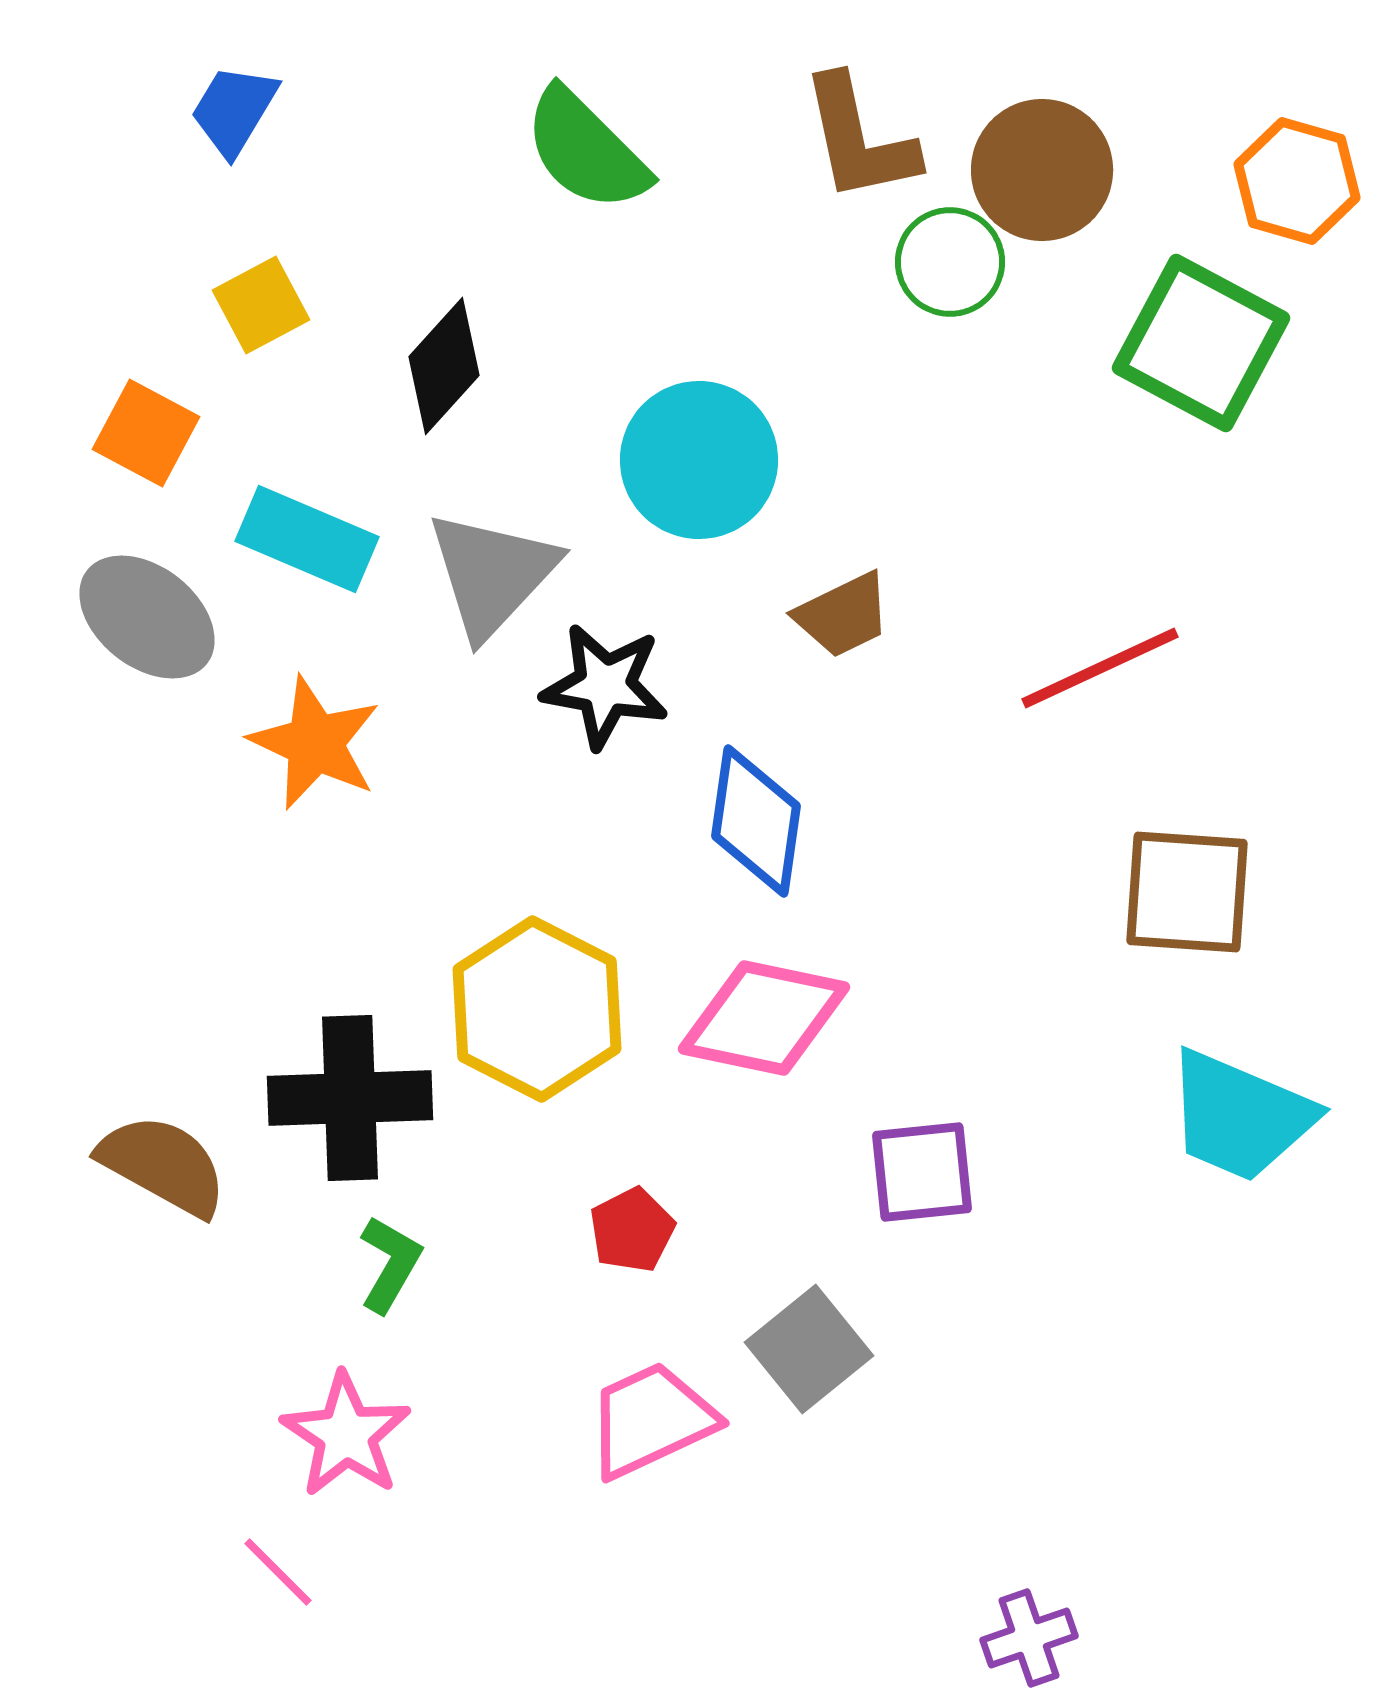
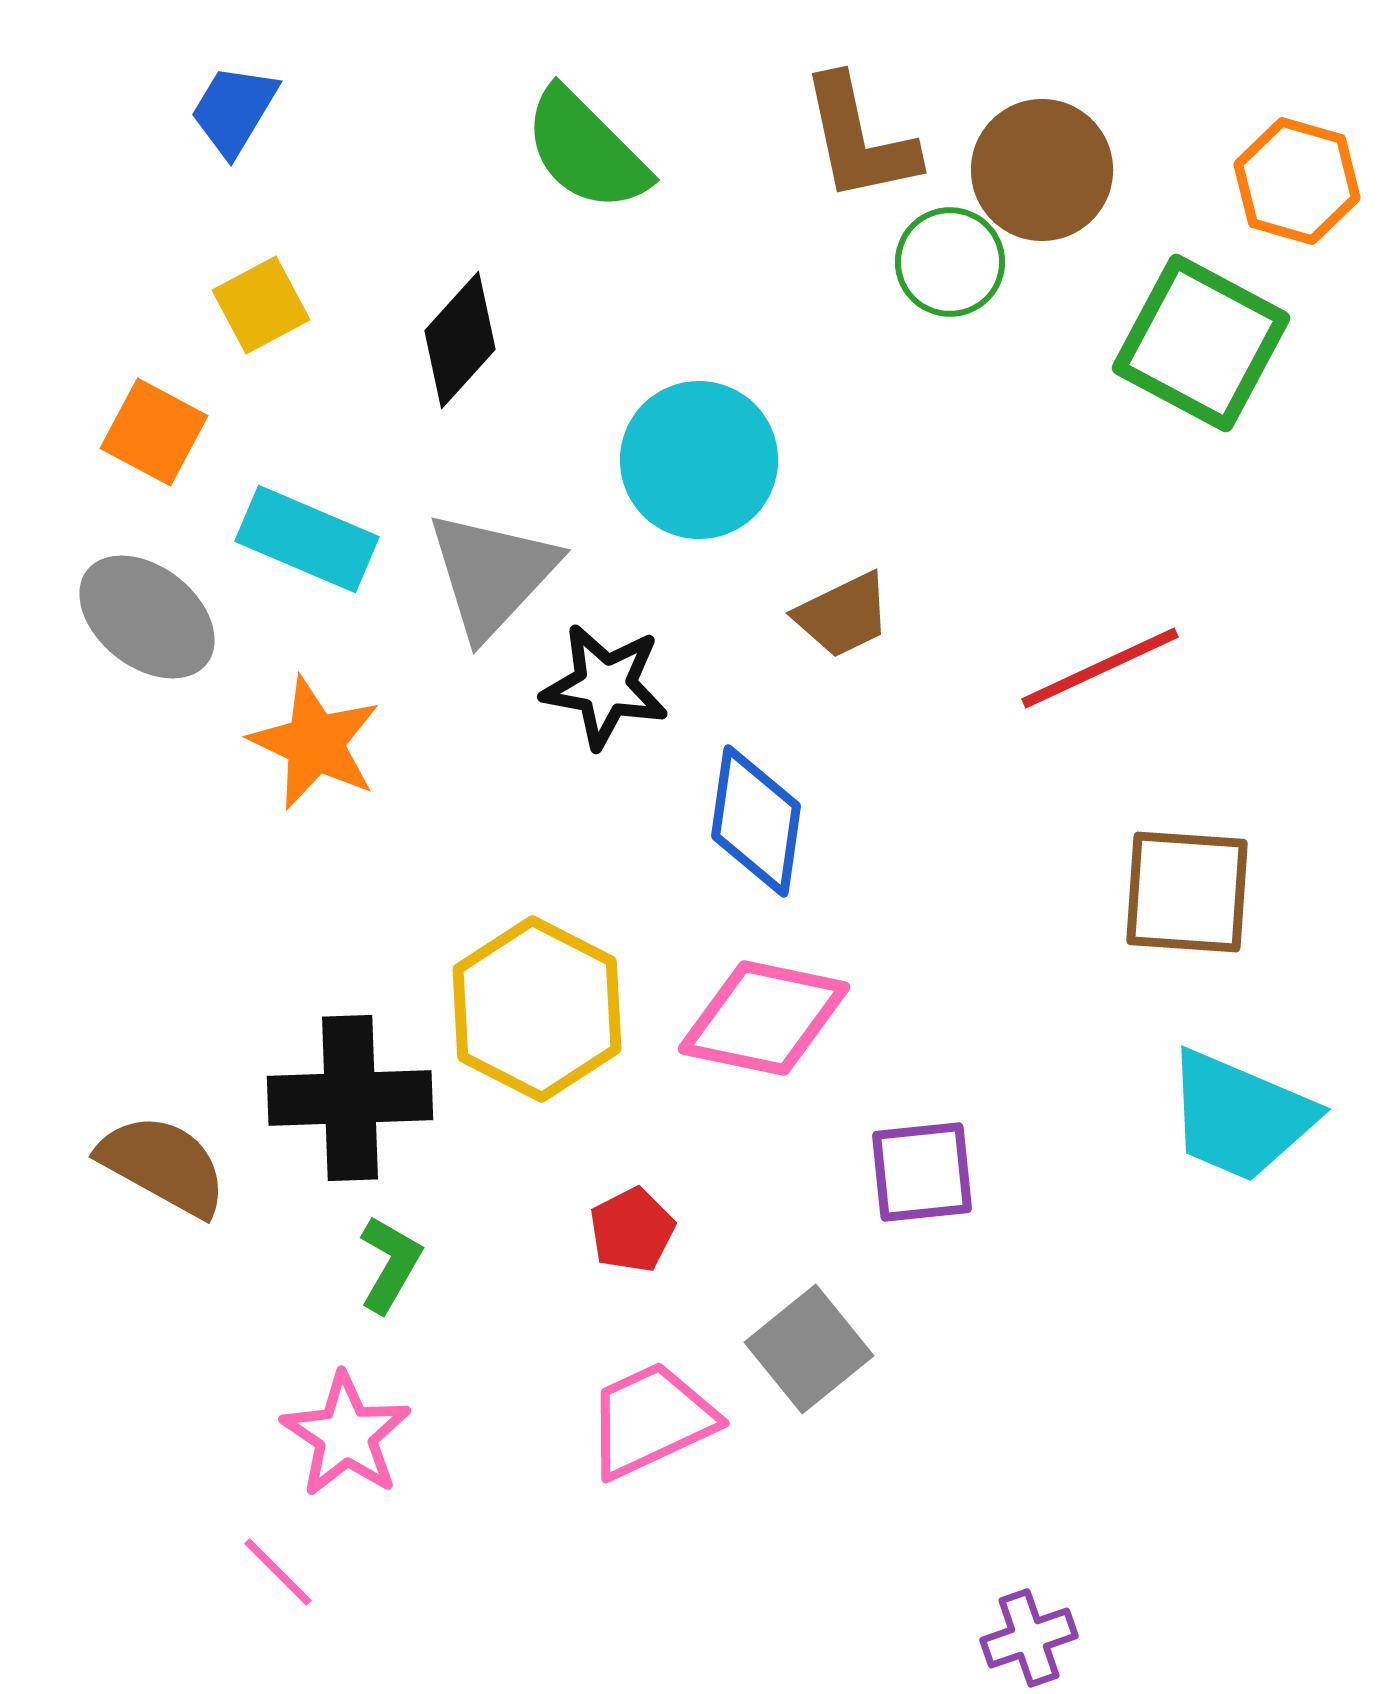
black diamond: moved 16 px right, 26 px up
orange square: moved 8 px right, 1 px up
